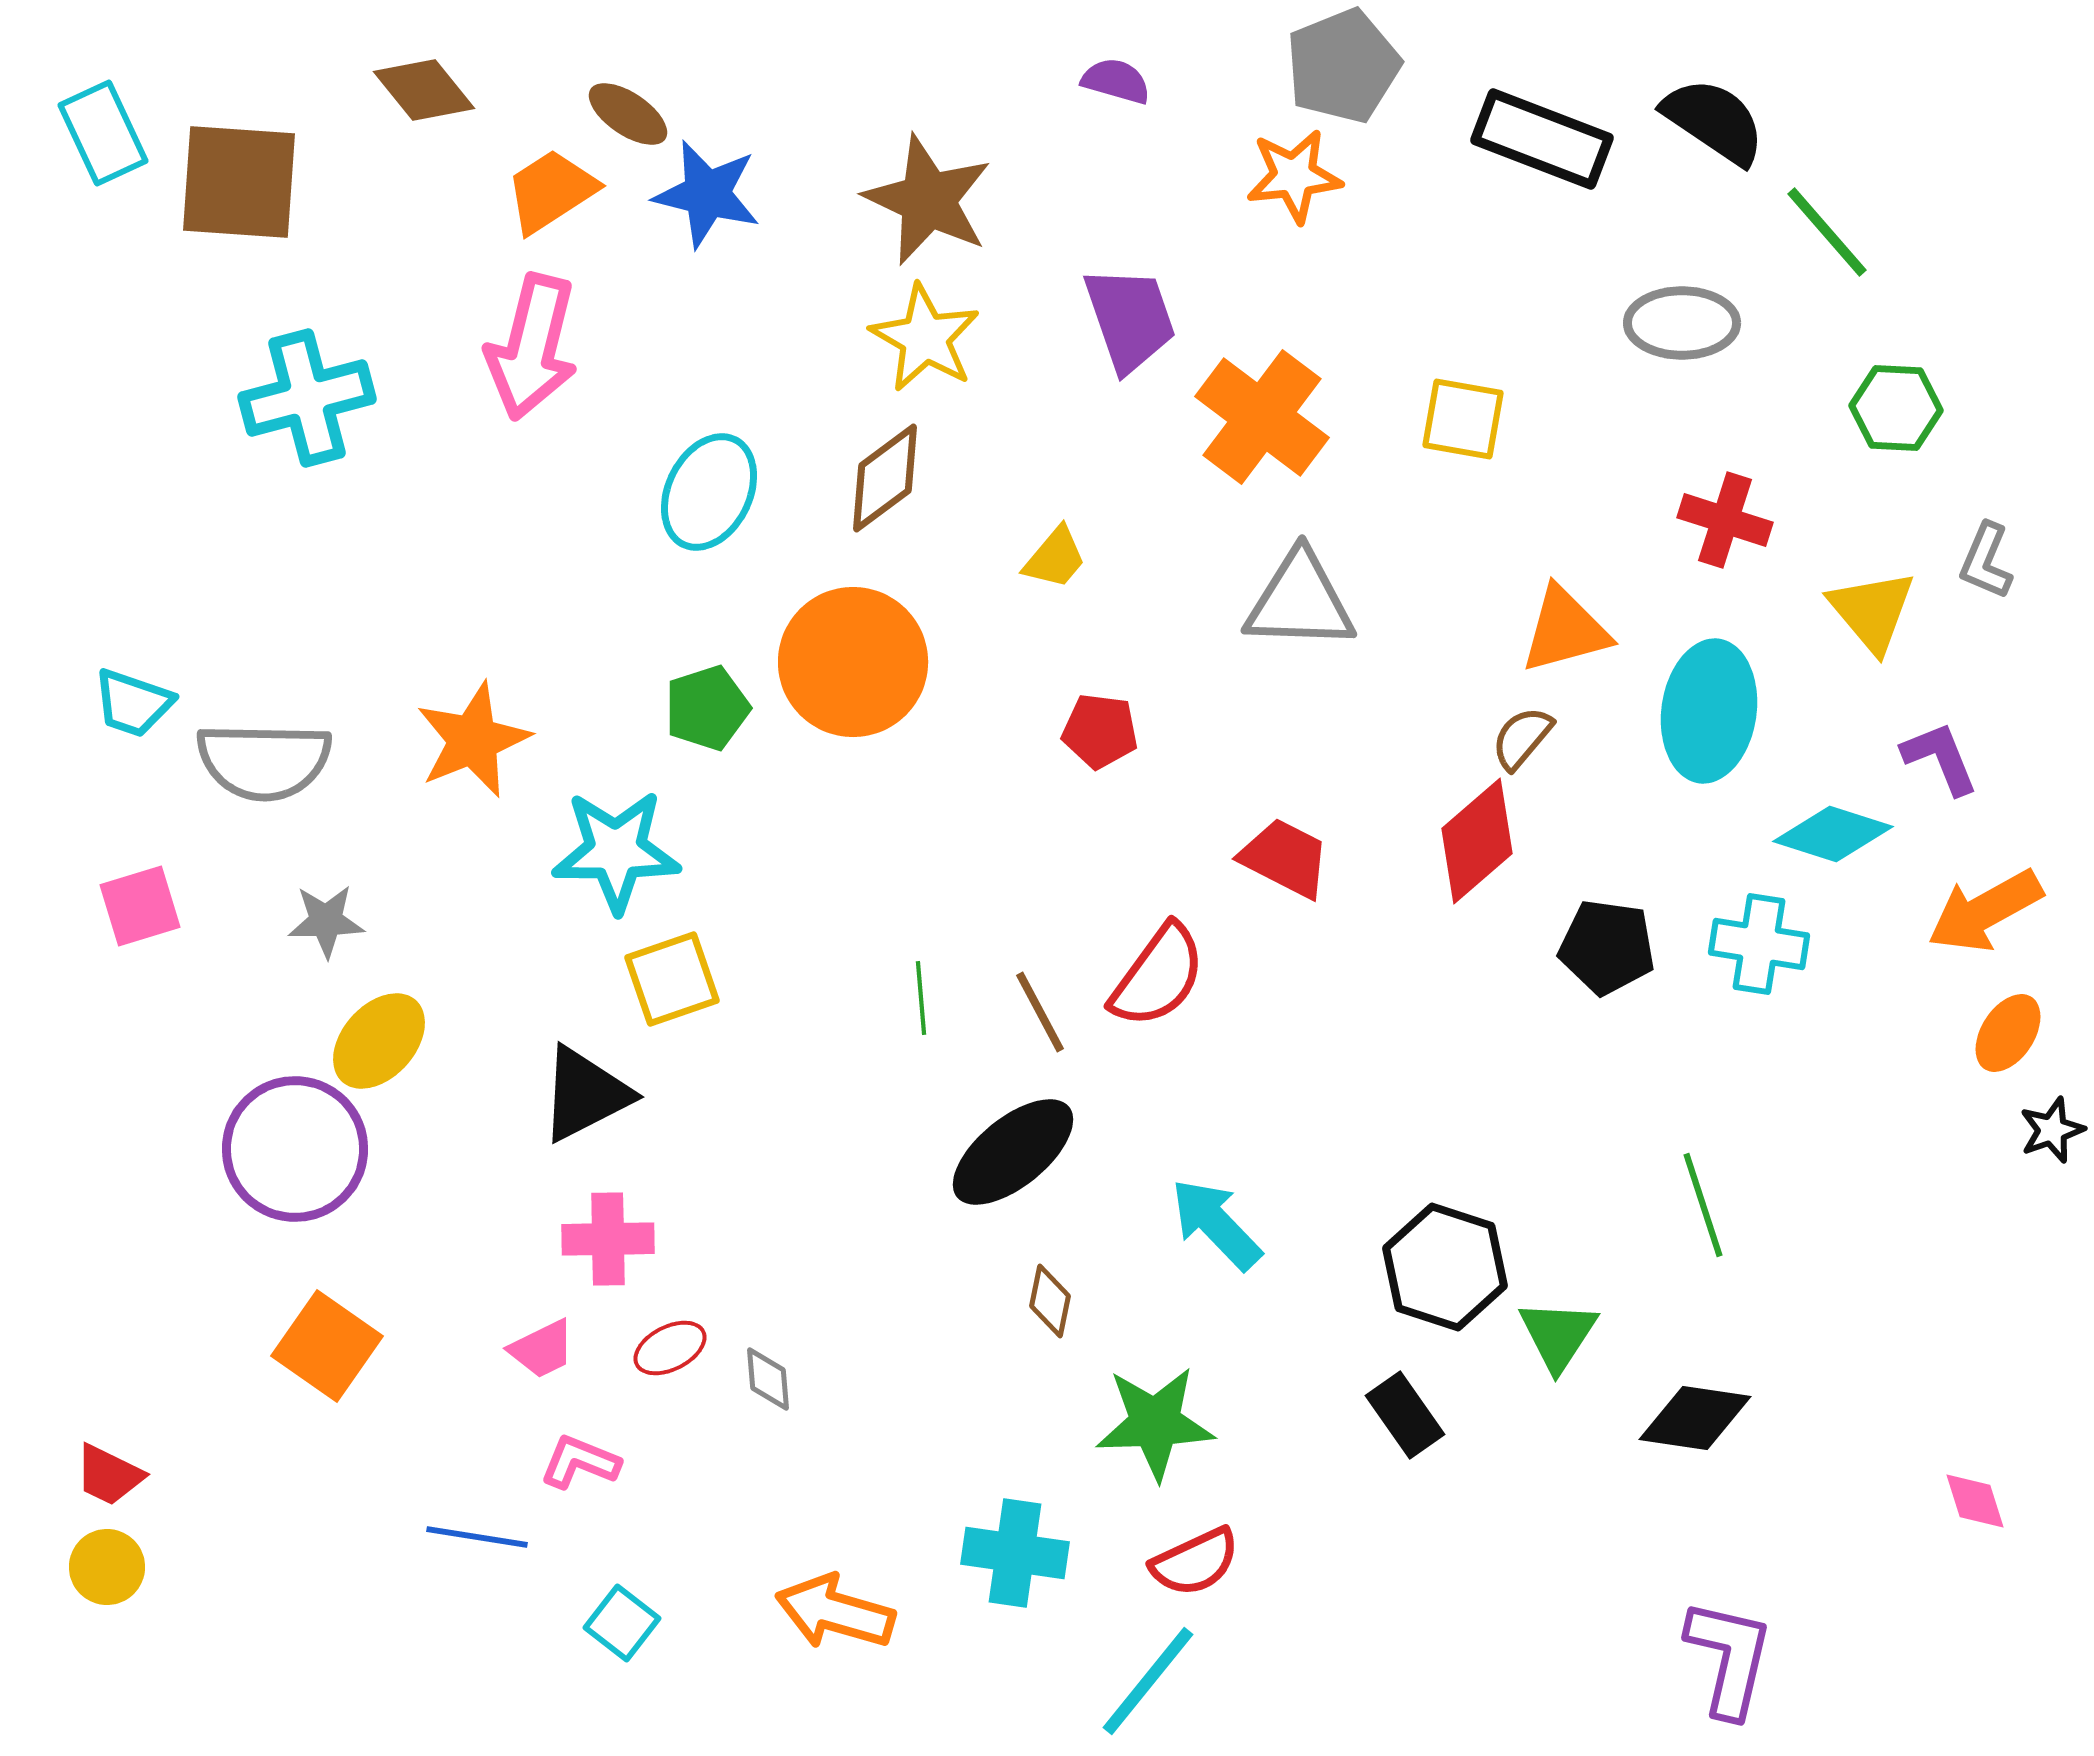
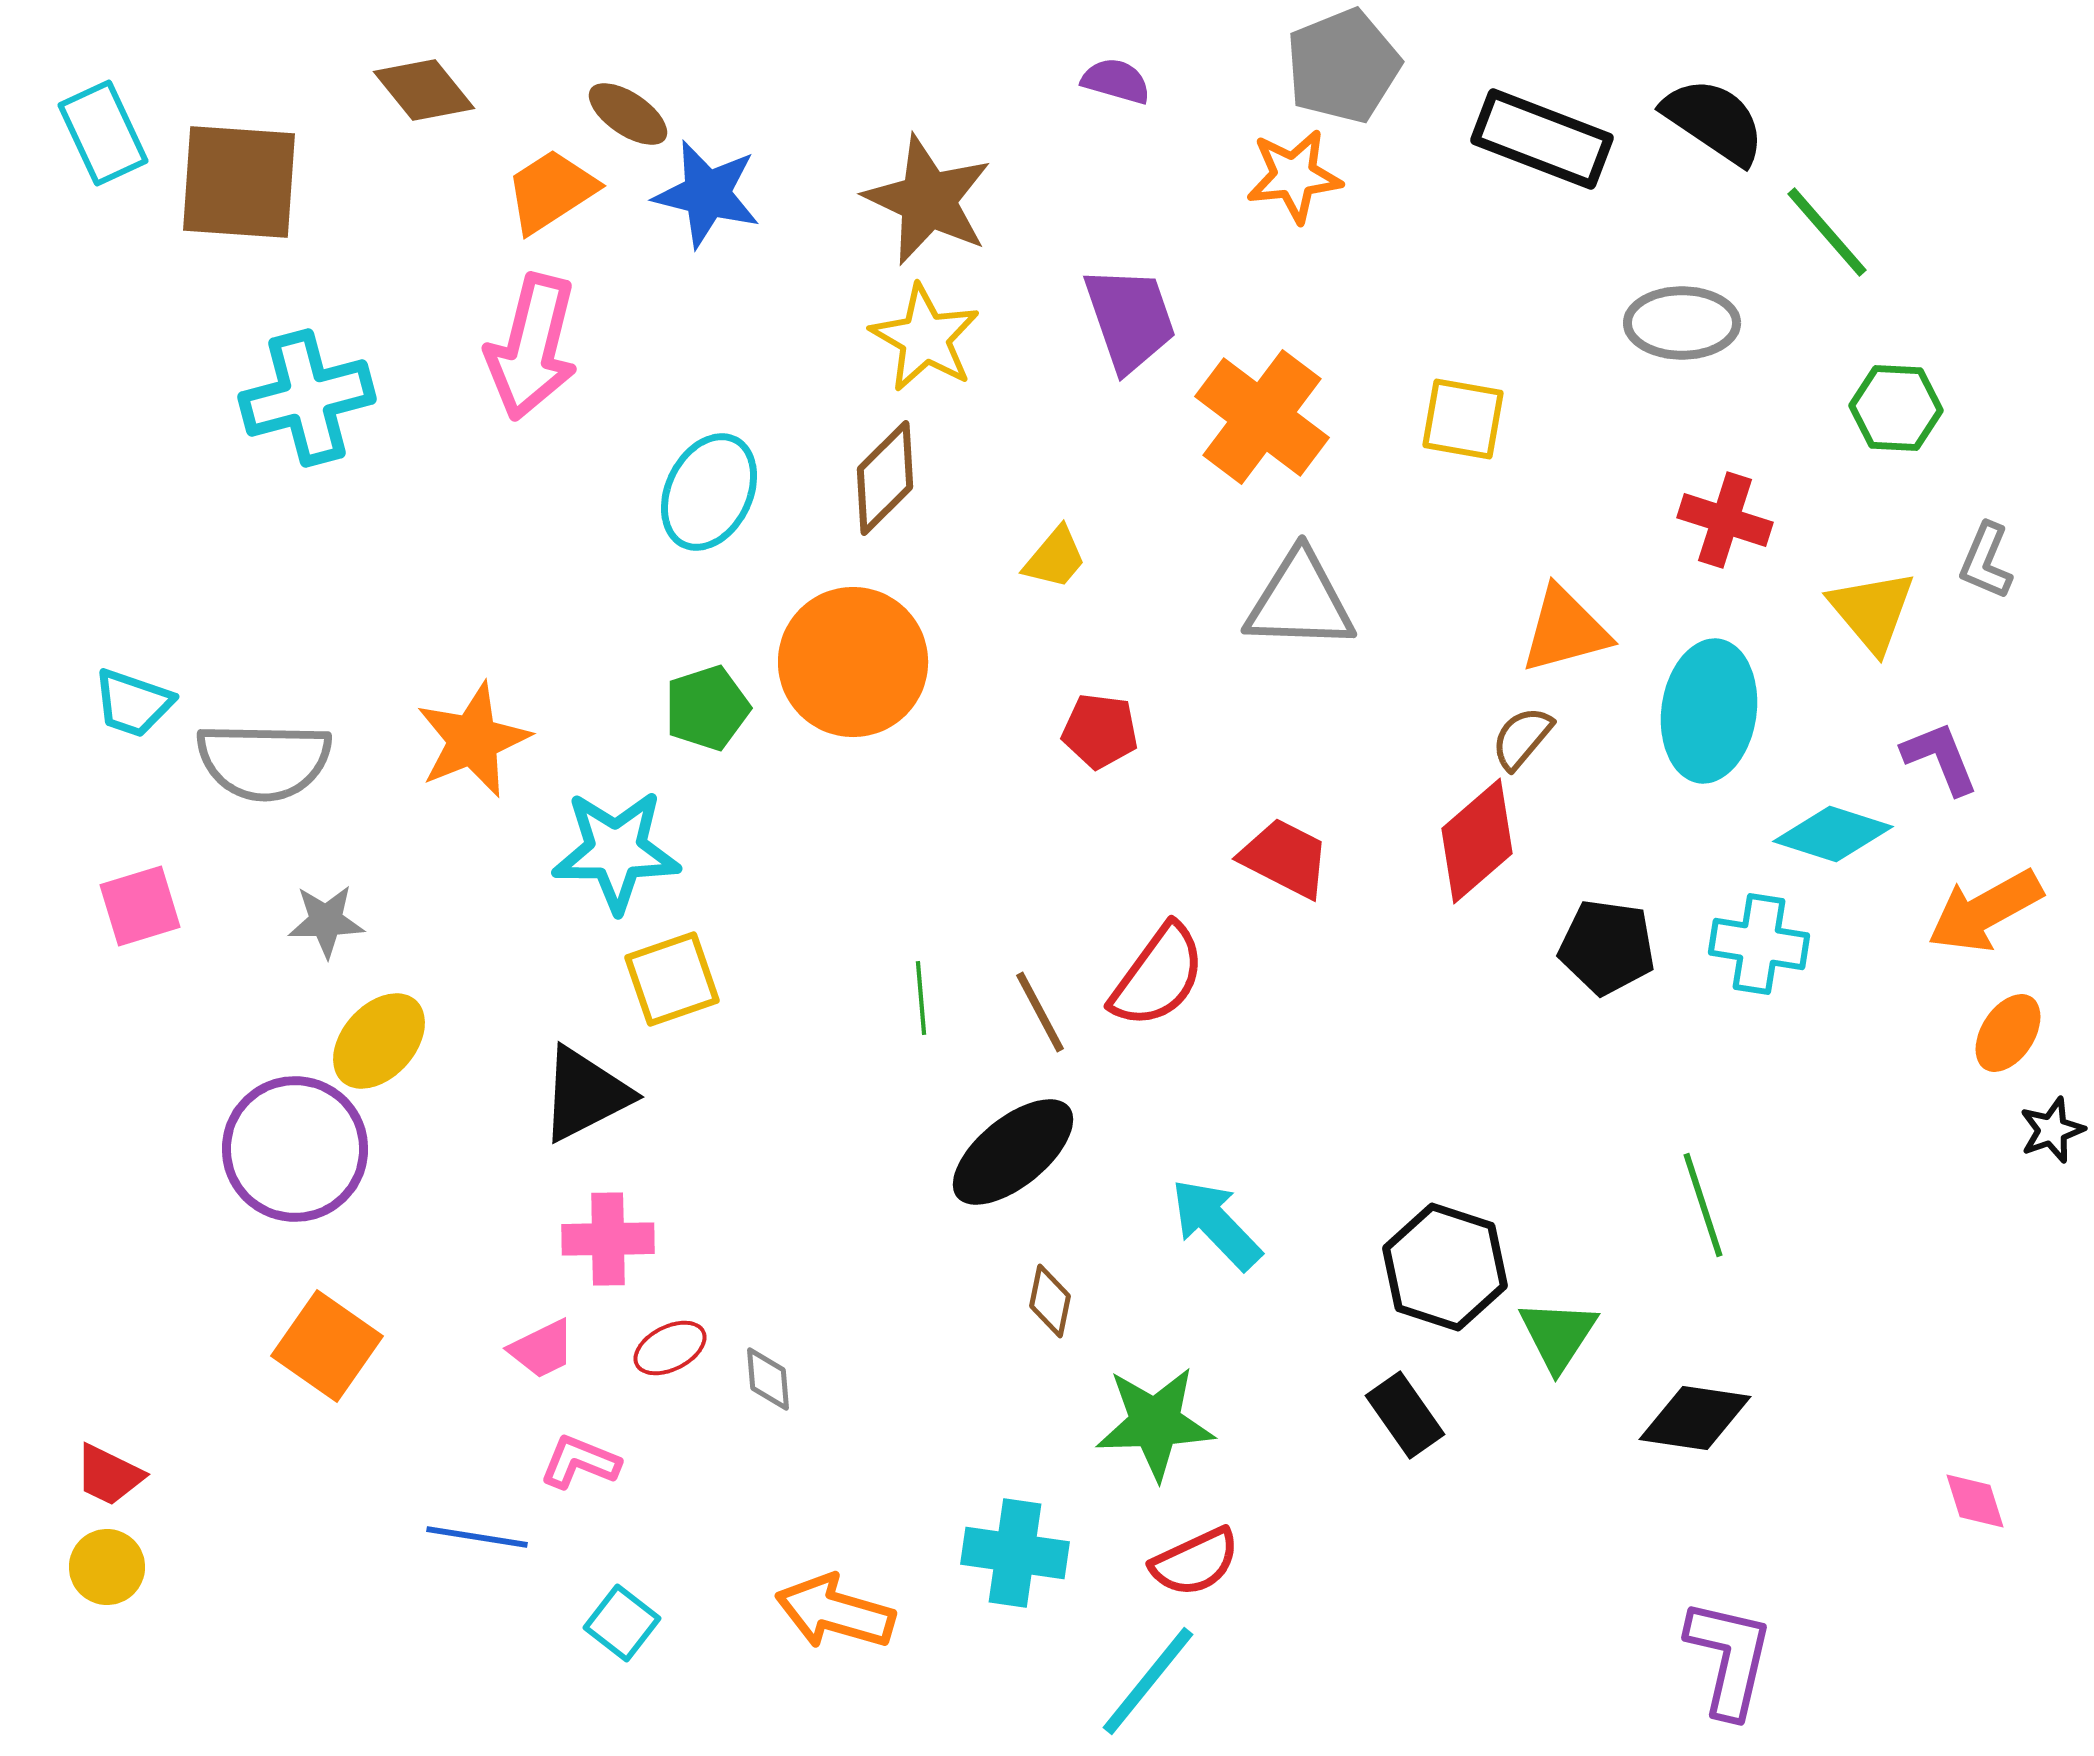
brown diamond at (885, 478): rotated 8 degrees counterclockwise
